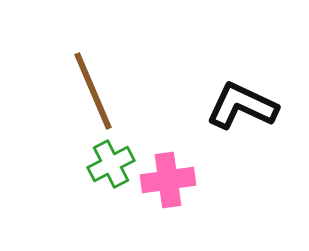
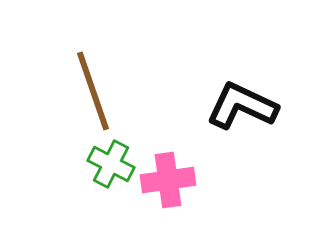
brown line: rotated 4 degrees clockwise
green cross: rotated 36 degrees counterclockwise
